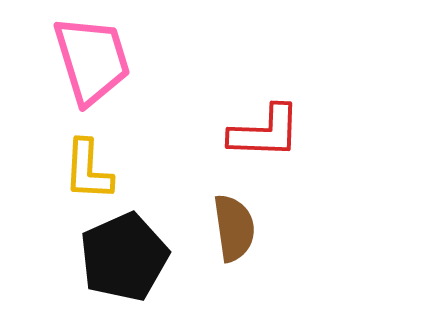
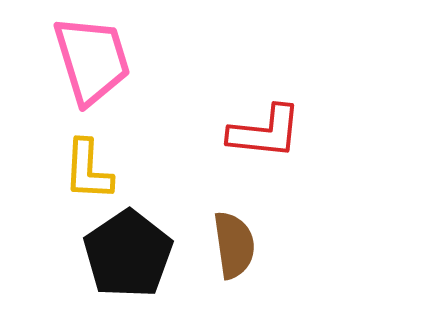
red L-shape: rotated 4 degrees clockwise
brown semicircle: moved 17 px down
black pentagon: moved 4 px right, 3 px up; rotated 10 degrees counterclockwise
